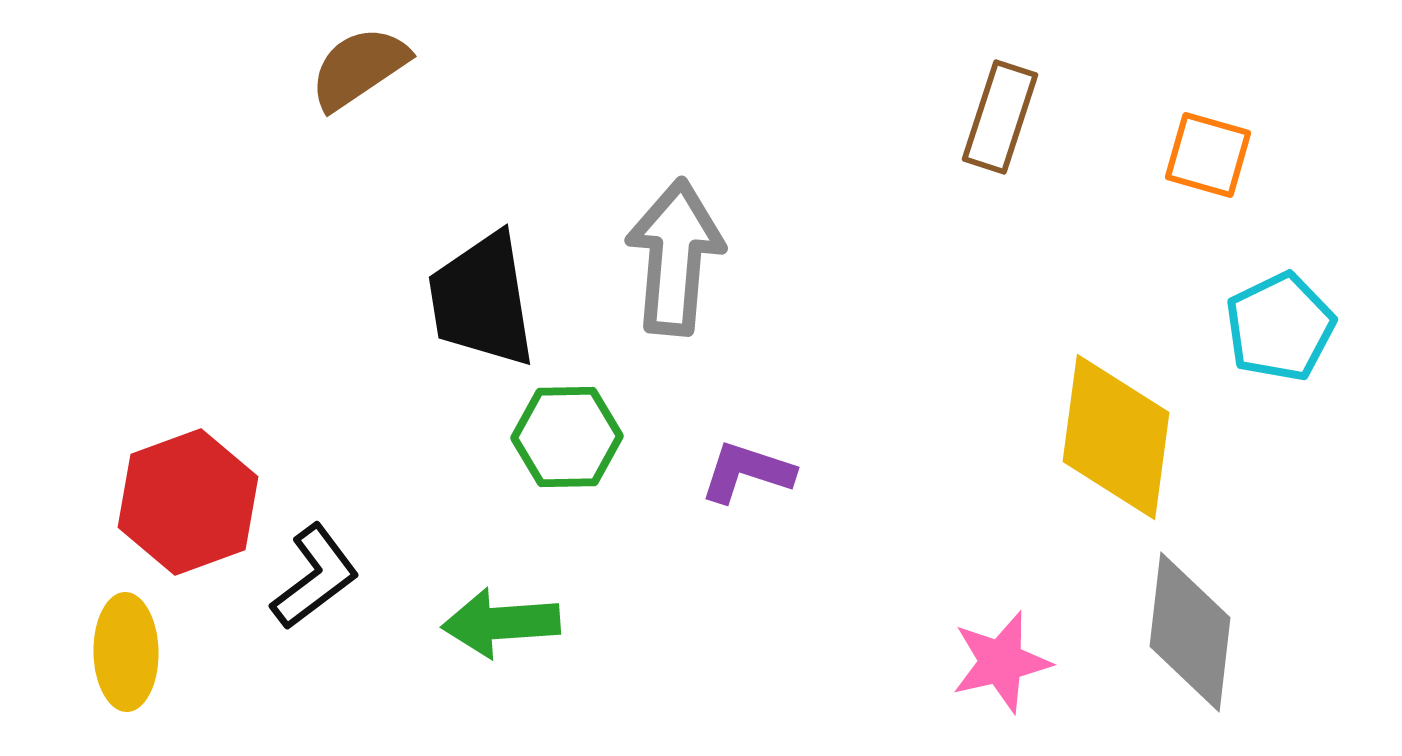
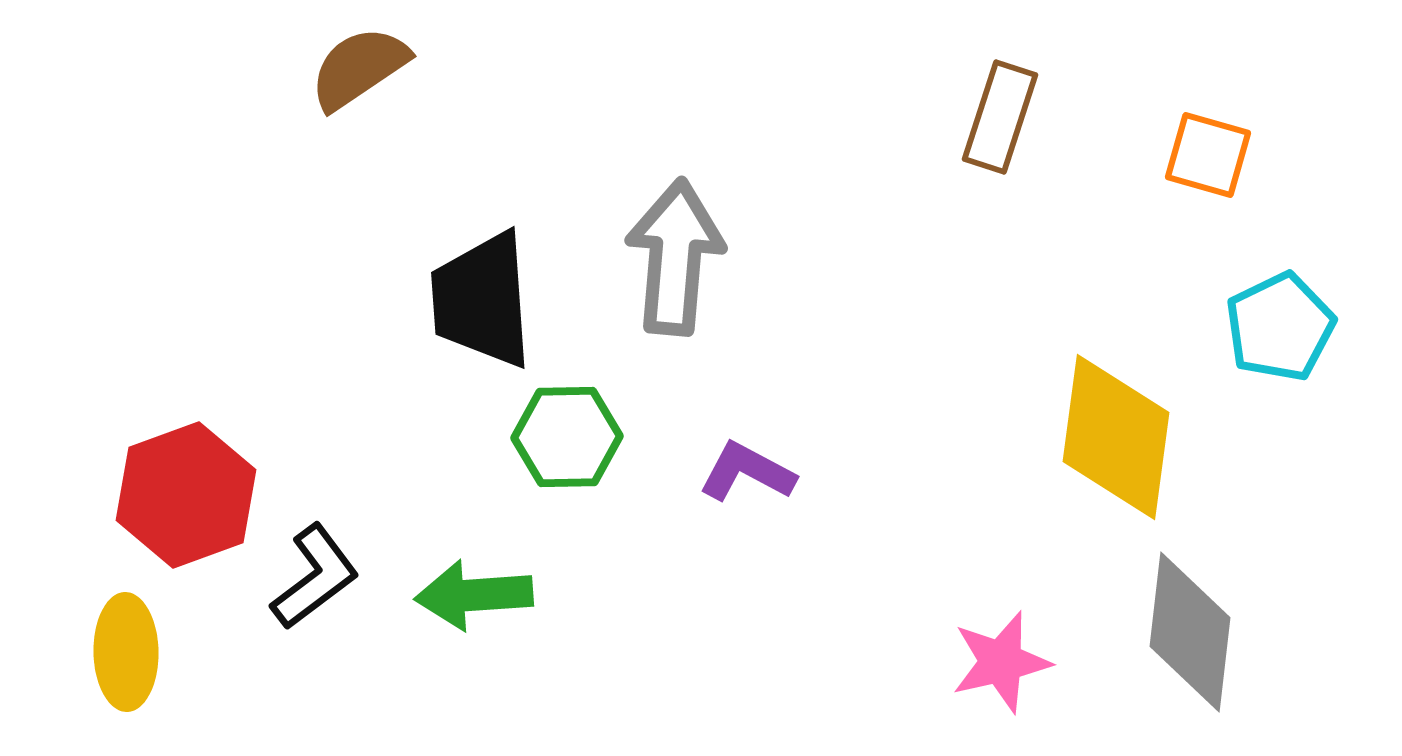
black trapezoid: rotated 5 degrees clockwise
purple L-shape: rotated 10 degrees clockwise
red hexagon: moved 2 px left, 7 px up
green arrow: moved 27 px left, 28 px up
